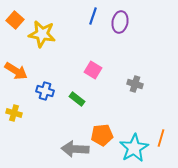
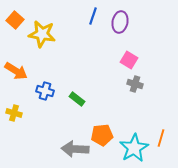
pink square: moved 36 px right, 10 px up
